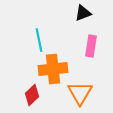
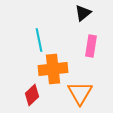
black triangle: rotated 18 degrees counterclockwise
